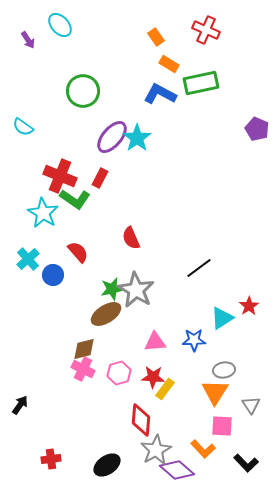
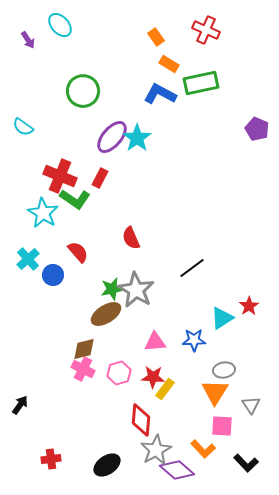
black line at (199, 268): moved 7 px left
